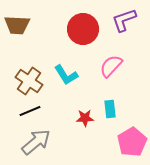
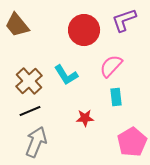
brown trapezoid: rotated 48 degrees clockwise
red circle: moved 1 px right, 1 px down
brown cross: rotated 12 degrees clockwise
cyan rectangle: moved 6 px right, 12 px up
gray arrow: rotated 28 degrees counterclockwise
